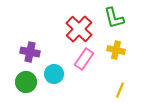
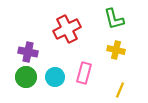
green L-shape: moved 1 px down
red cross: moved 12 px left; rotated 20 degrees clockwise
purple cross: moved 2 px left
pink rectangle: moved 14 px down; rotated 20 degrees counterclockwise
cyan circle: moved 1 px right, 3 px down
green circle: moved 5 px up
